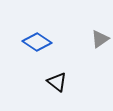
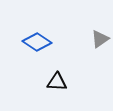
black triangle: rotated 35 degrees counterclockwise
